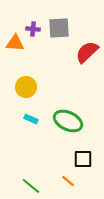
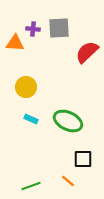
green line: rotated 60 degrees counterclockwise
